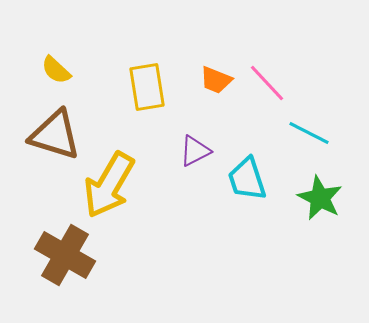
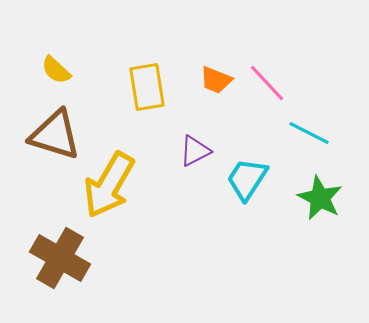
cyan trapezoid: rotated 51 degrees clockwise
brown cross: moved 5 px left, 3 px down
